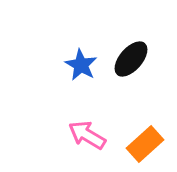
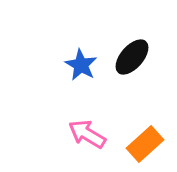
black ellipse: moved 1 px right, 2 px up
pink arrow: moved 1 px up
